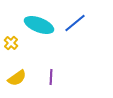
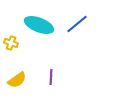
blue line: moved 2 px right, 1 px down
yellow cross: rotated 24 degrees counterclockwise
yellow semicircle: moved 2 px down
